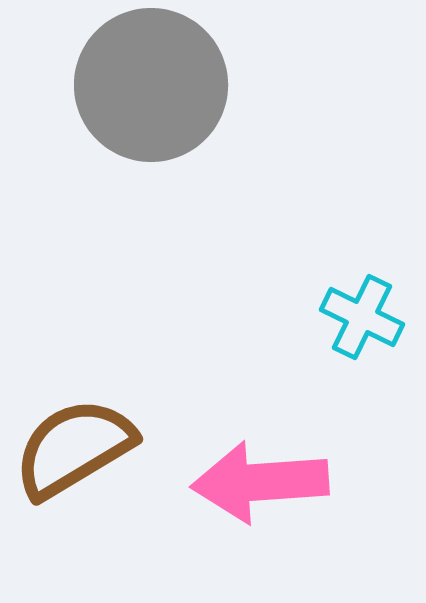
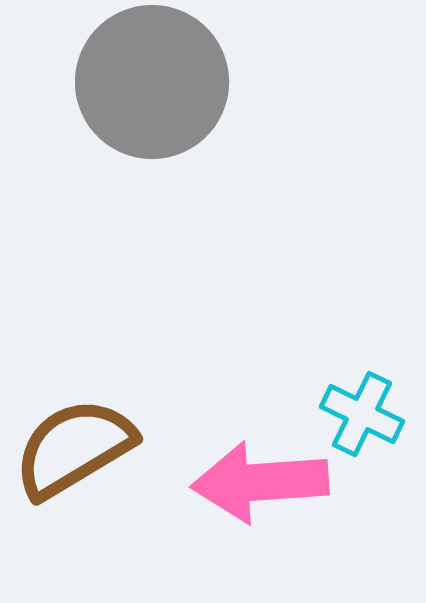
gray circle: moved 1 px right, 3 px up
cyan cross: moved 97 px down
